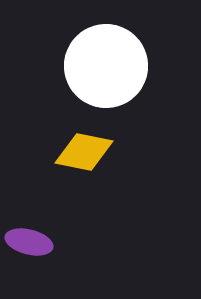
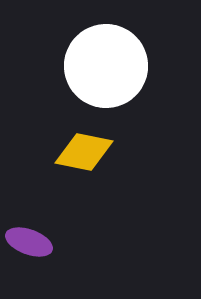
purple ellipse: rotated 6 degrees clockwise
